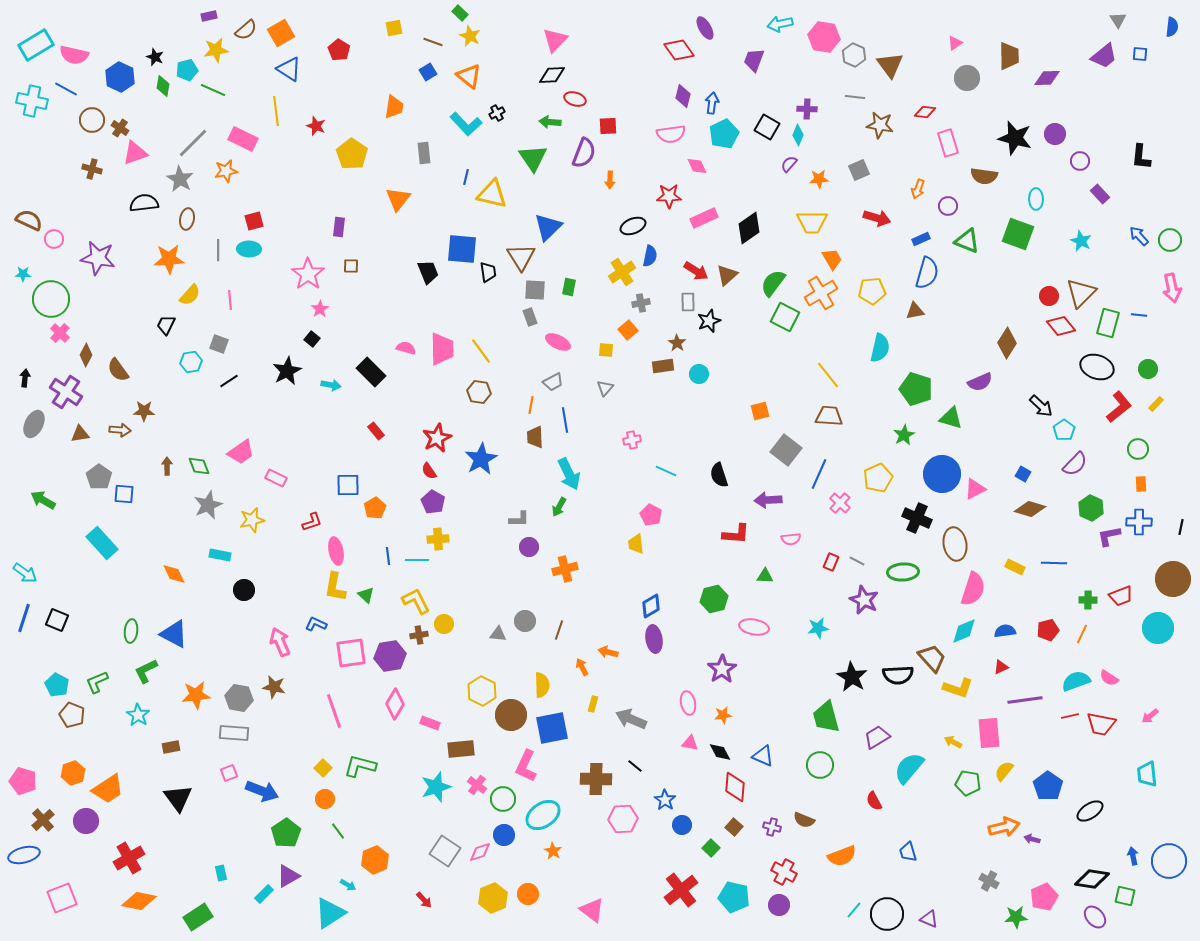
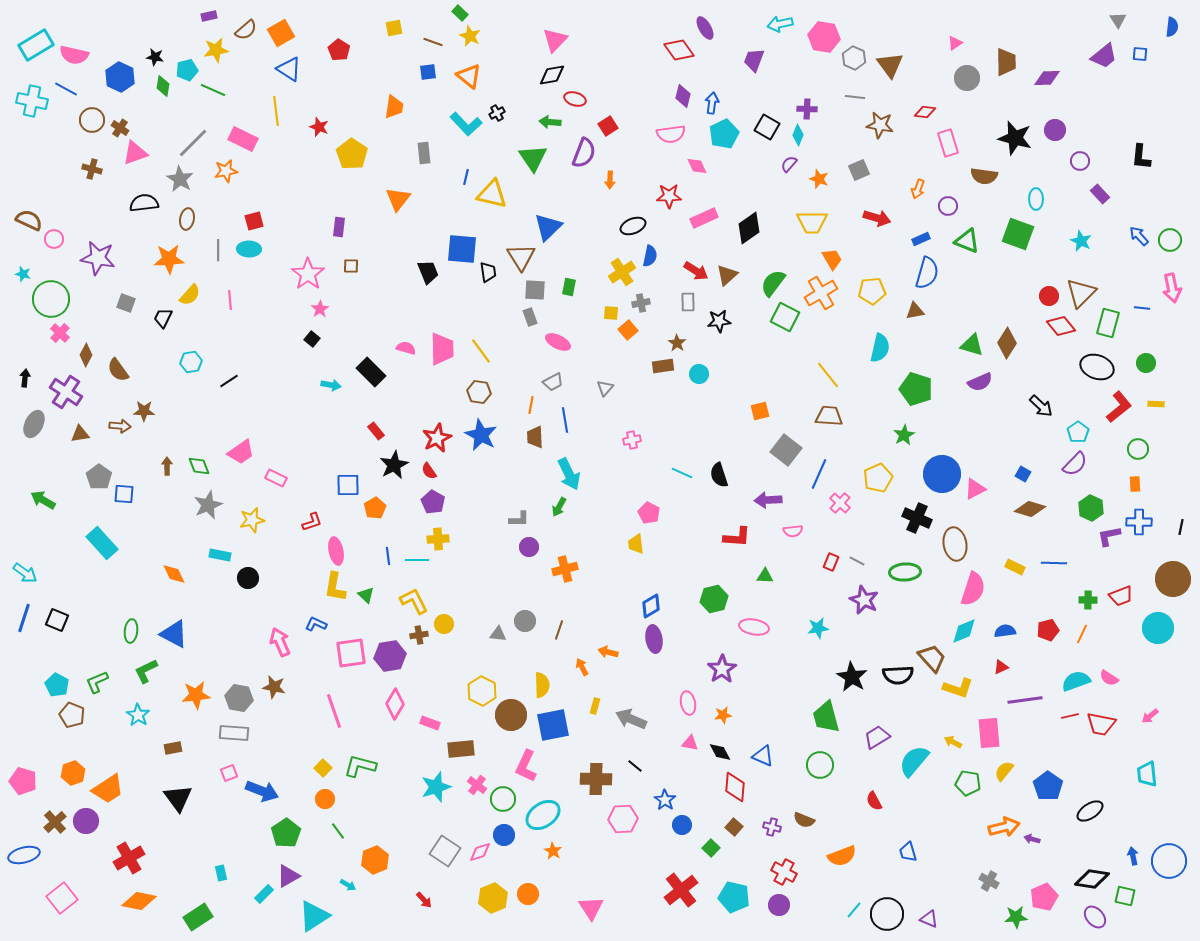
gray hexagon at (854, 55): moved 3 px down
brown trapezoid at (1009, 56): moved 3 px left, 6 px down
black star at (155, 57): rotated 12 degrees counterclockwise
blue square at (428, 72): rotated 24 degrees clockwise
black diamond at (552, 75): rotated 8 degrees counterclockwise
red star at (316, 126): moved 3 px right, 1 px down
red square at (608, 126): rotated 30 degrees counterclockwise
purple circle at (1055, 134): moved 4 px up
orange star at (819, 179): rotated 24 degrees clockwise
cyan star at (23, 274): rotated 14 degrees clockwise
blue line at (1139, 315): moved 3 px right, 7 px up
black star at (709, 321): moved 10 px right; rotated 15 degrees clockwise
black trapezoid at (166, 325): moved 3 px left, 7 px up
gray square at (219, 344): moved 93 px left, 41 px up
yellow square at (606, 350): moved 5 px right, 37 px up
green circle at (1148, 369): moved 2 px left, 6 px up
black star at (287, 371): moved 107 px right, 94 px down
yellow rectangle at (1156, 404): rotated 49 degrees clockwise
green triangle at (951, 418): moved 21 px right, 73 px up
brown arrow at (120, 430): moved 4 px up
cyan pentagon at (1064, 430): moved 14 px right, 2 px down
blue star at (481, 459): moved 24 px up; rotated 16 degrees counterclockwise
cyan line at (666, 471): moved 16 px right, 2 px down
orange rectangle at (1141, 484): moved 6 px left
pink pentagon at (651, 515): moved 2 px left, 2 px up
red L-shape at (736, 534): moved 1 px right, 3 px down
pink semicircle at (791, 539): moved 2 px right, 8 px up
green ellipse at (903, 572): moved 2 px right
black circle at (244, 590): moved 4 px right, 12 px up
yellow L-shape at (416, 601): moved 2 px left
yellow rectangle at (593, 704): moved 2 px right, 2 px down
blue square at (552, 728): moved 1 px right, 3 px up
brown rectangle at (171, 747): moved 2 px right, 1 px down
cyan semicircle at (909, 768): moved 5 px right, 7 px up
brown cross at (43, 820): moved 12 px right, 2 px down
pink square at (62, 898): rotated 16 degrees counterclockwise
pink triangle at (592, 910): moved 1 px left, 2 px up; rotated 20 degrees clockwise
cyan triangle at (330, 913): moved 16 px left, 3 px down
